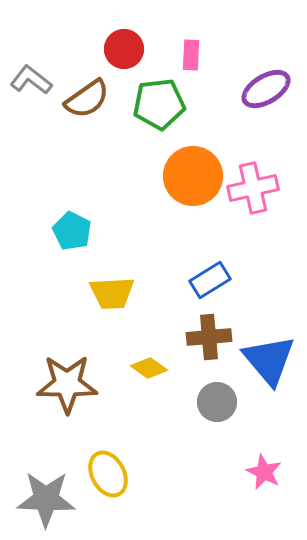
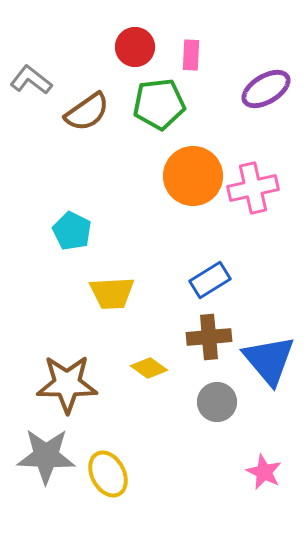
red circle: moved 11 px right, 2 px up
brown semicircle: moved 13 px down
gray star: moved 43 px up
